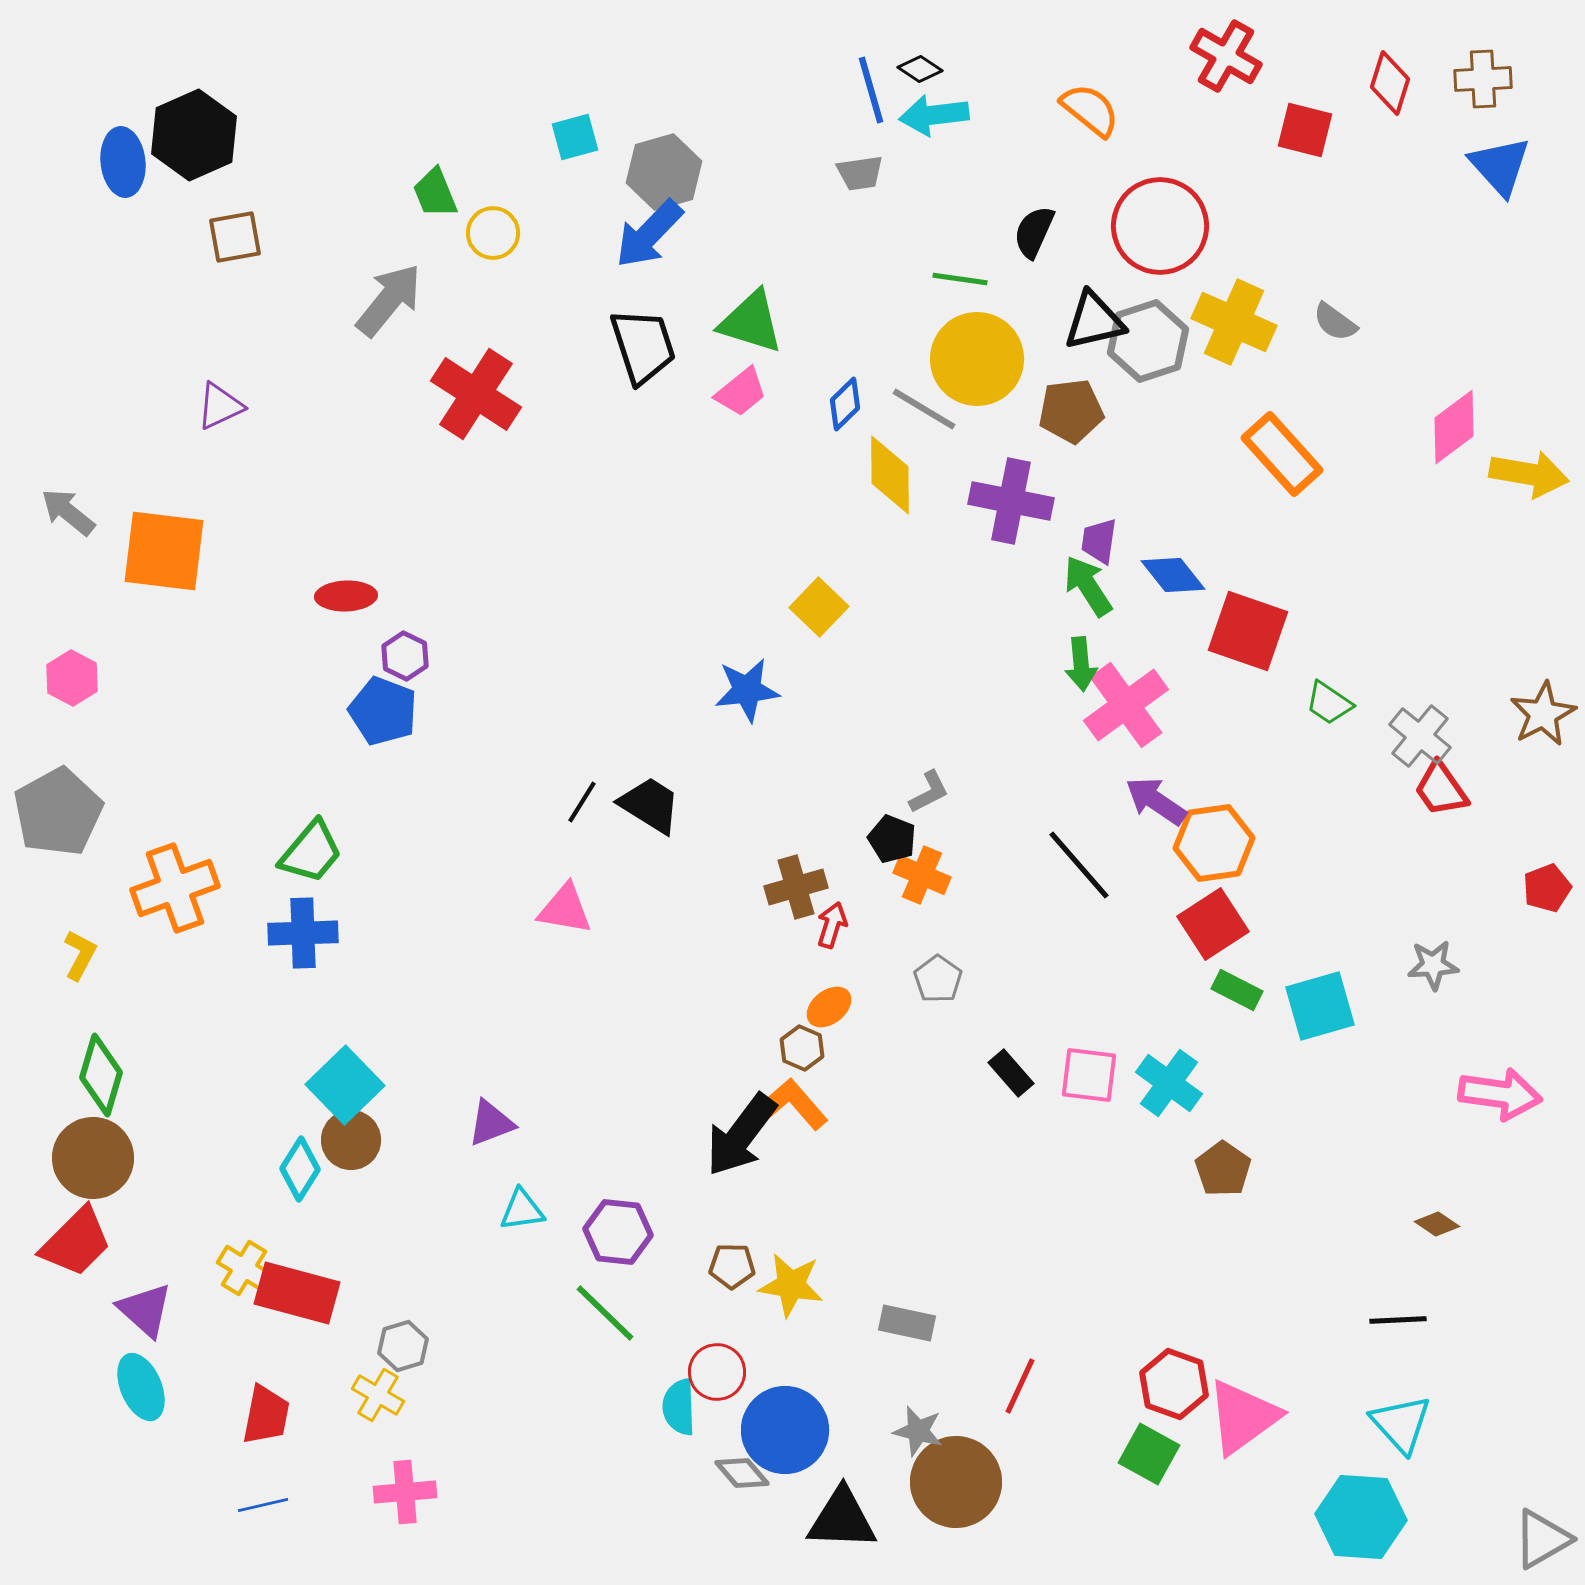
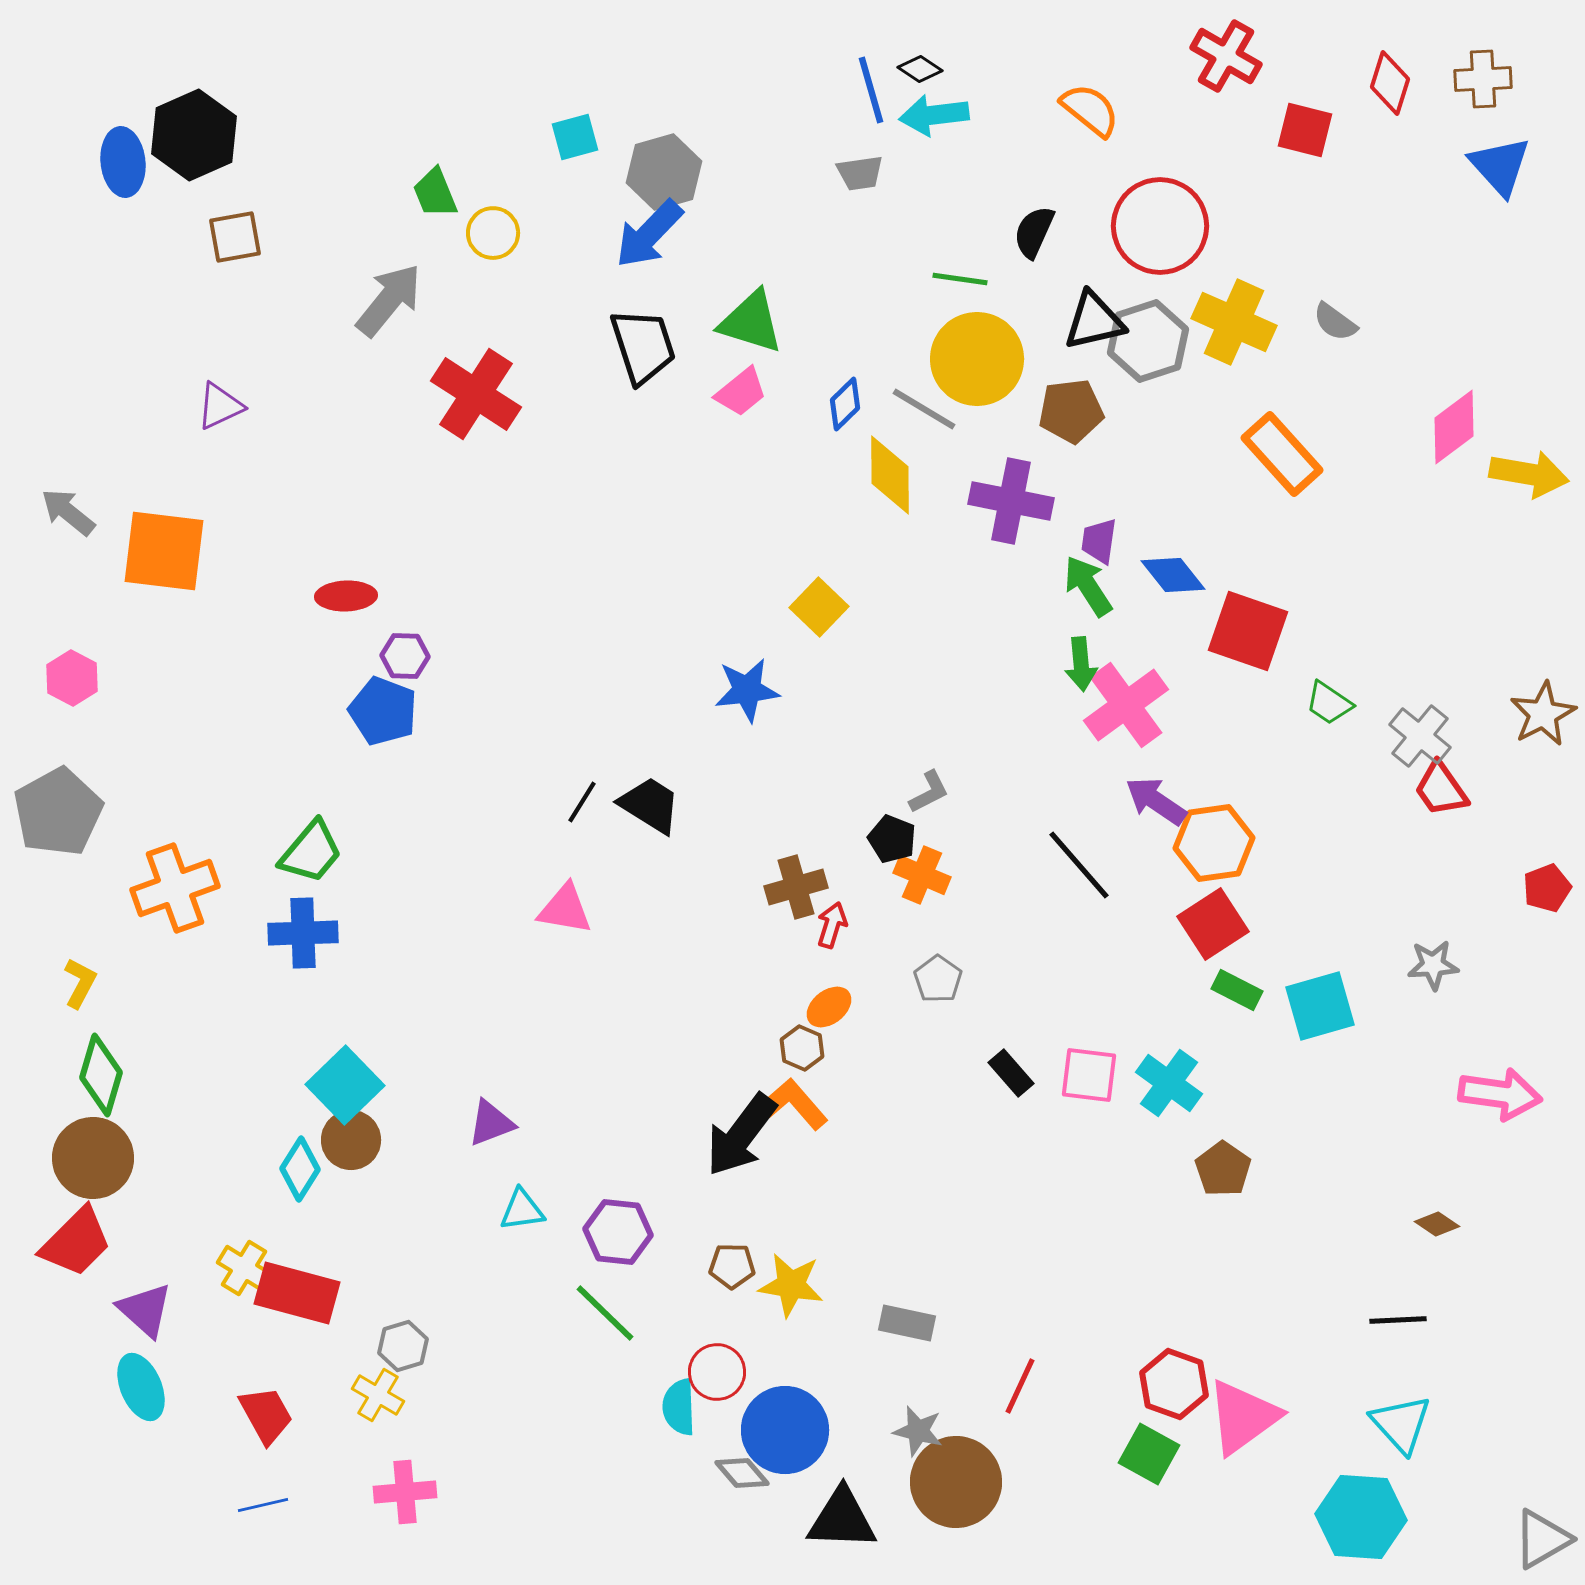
purple hexagon at (405, 656): rotated 24 degrees counterclockwise
yellow L-shape at (80, 955): moved 28 px down
red trapezoid at (266, 1415): rotated 40 degrees counterclockwise
